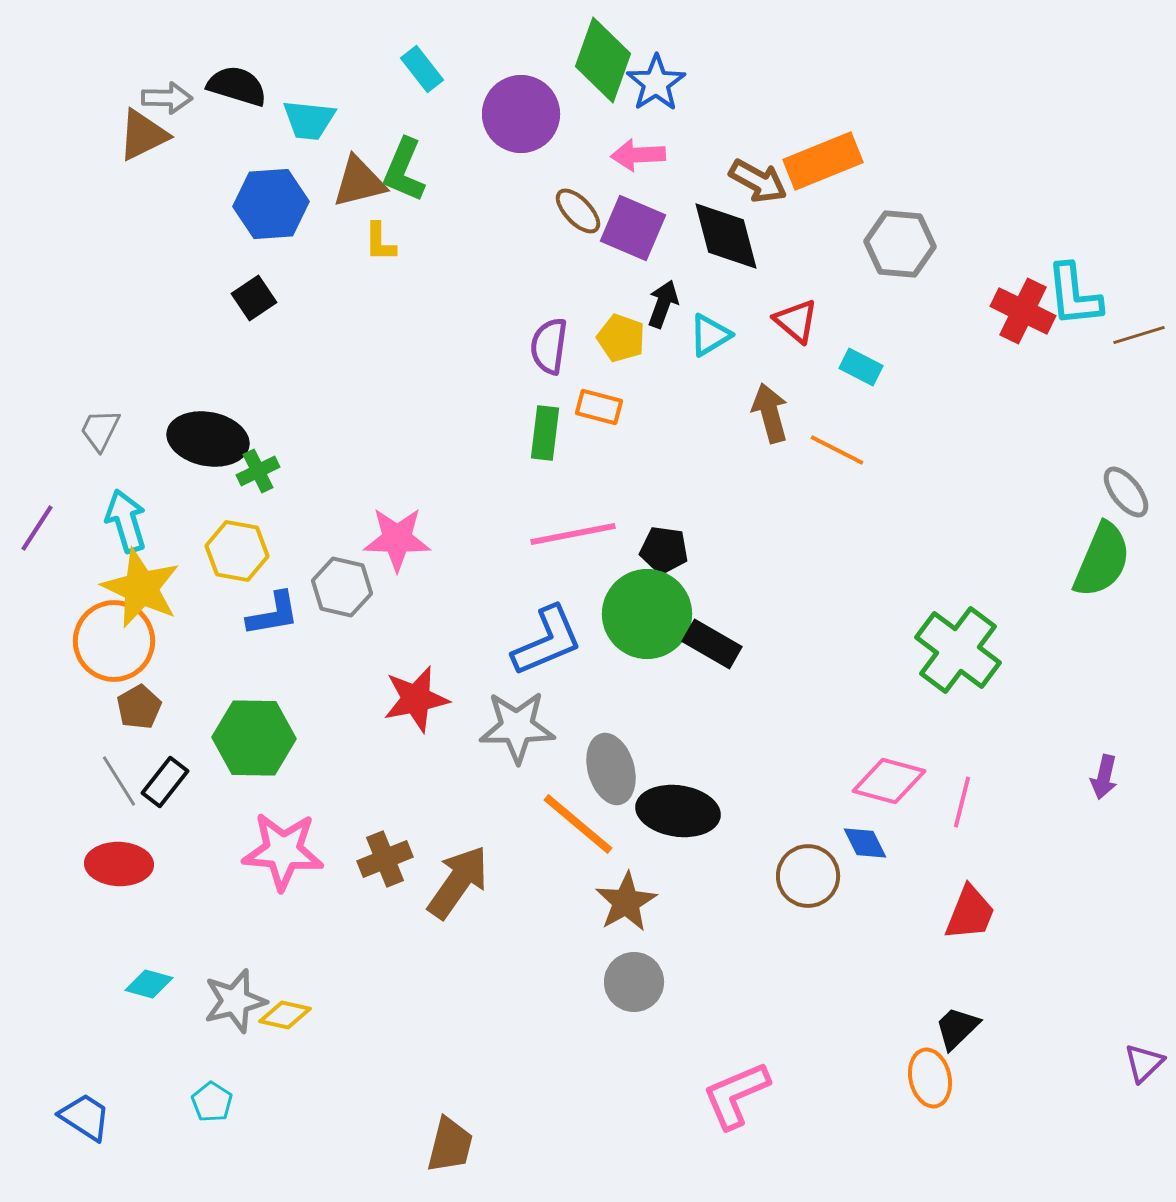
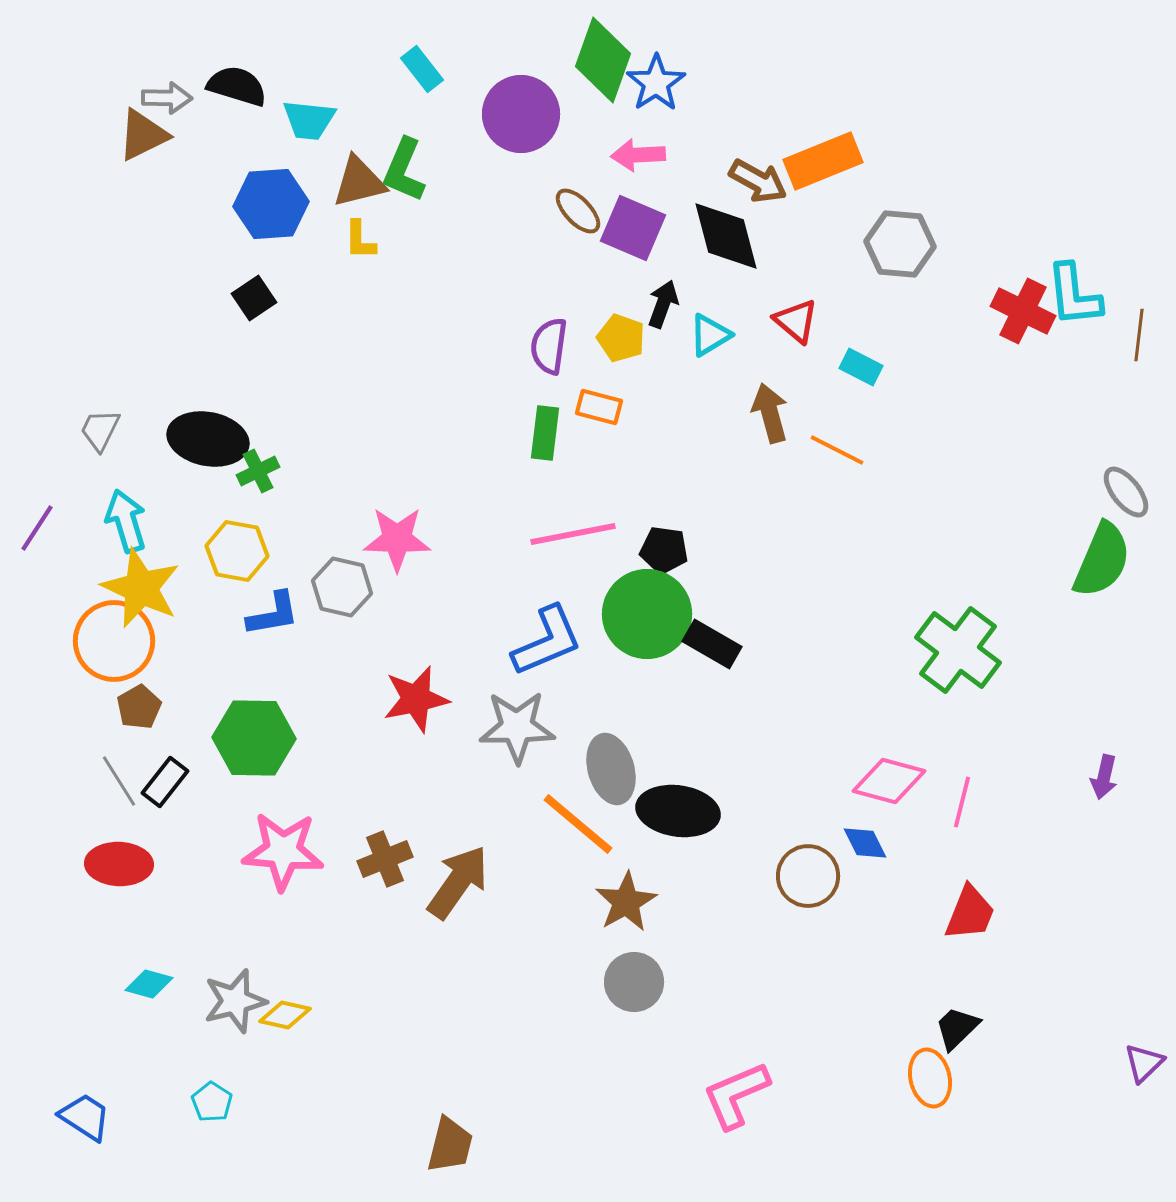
yellow L-shape at (380, 242): moved 20 px left, 2 px up
brown line at (1139, 335): rotated 66 degrees counterclockwise
